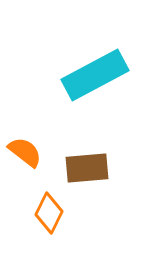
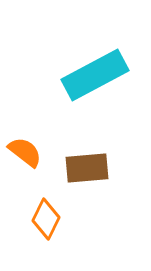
orange diamond: moved 3 px left, 6 px down
